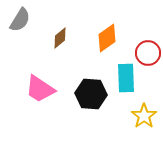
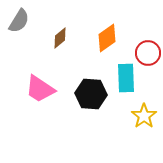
gray semicircle: moved 1 px left, 1 px down
